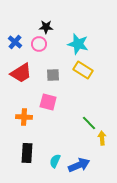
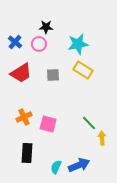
cyan star: rotated 25 degrees counterclockwise
pink square: moved 22 px down
orange cross: rotated 28 degrees counterclockwise
cyan semicircle: moved 1 px right, 6 px down
